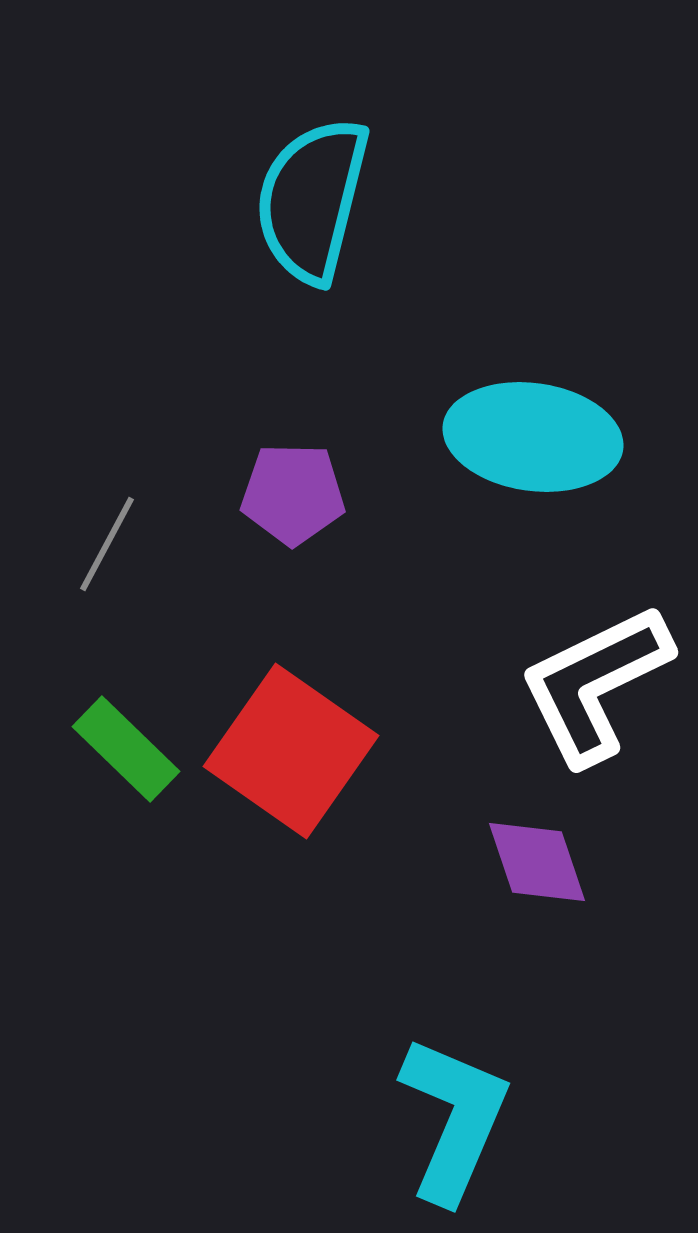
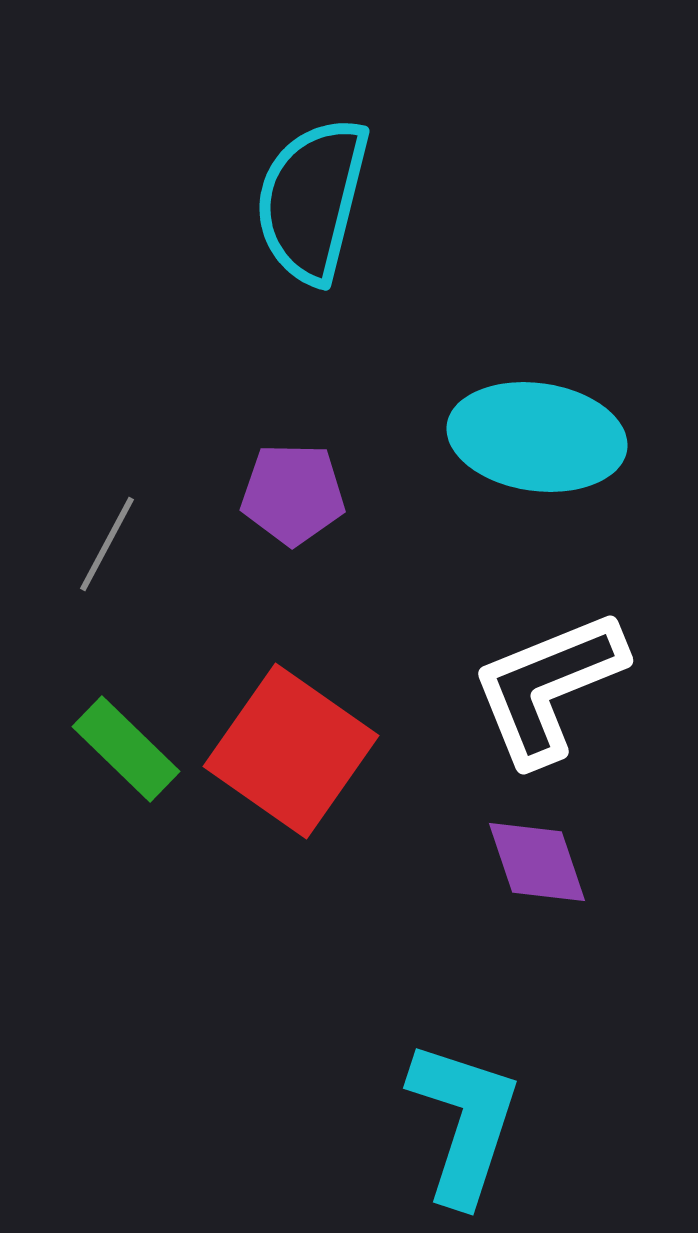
cyan ellipse: moved 4 px right
white L-shape: moved 47 px left, 3 px down; rotated 4 degrees clockwise
cyan L-shape: moved 10 px right, 3 px down; rotated 5 degrees counterclockwise
